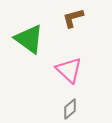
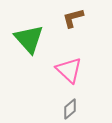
green triangle: rotated 12 degrees clockwise
